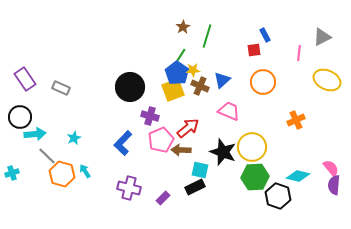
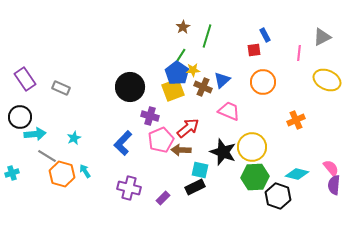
brown cross at (200, 86): moved 3 px right, 1 px down
gray line at (47, 156): rotated 12 degrees counterclockwise
cyan diamond at (298, 176): moved 1 px left, 2 px up
